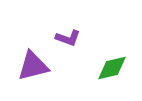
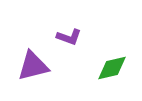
purple L-shape: moved 1 px right, 1 px up
